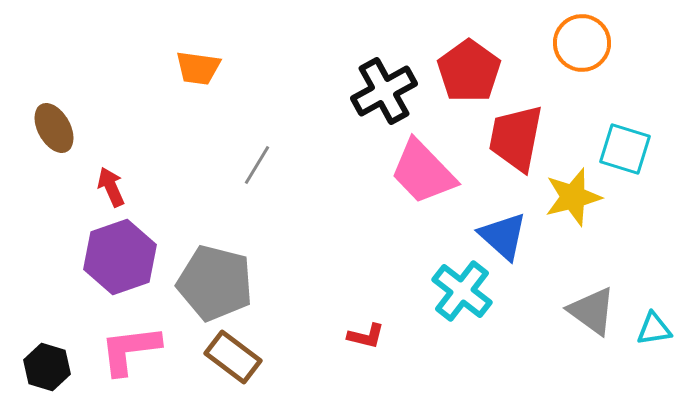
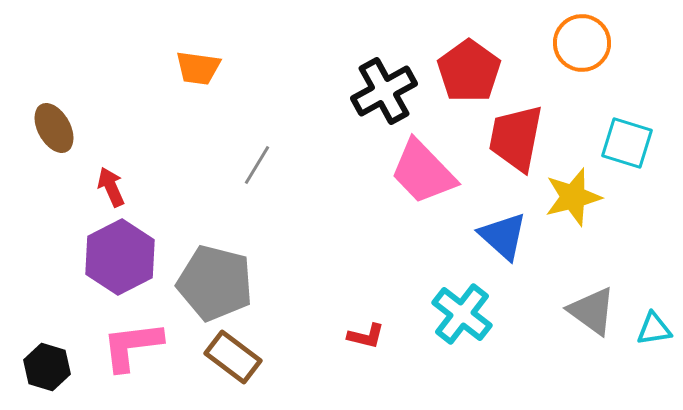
cyan square: moved 2 px right, 6 px up
purple hexagon: rotated 8 degrees counterclockwise
cyan cross: moved 23 px down
pink L-shape: moved 2 px right, 4 px up
